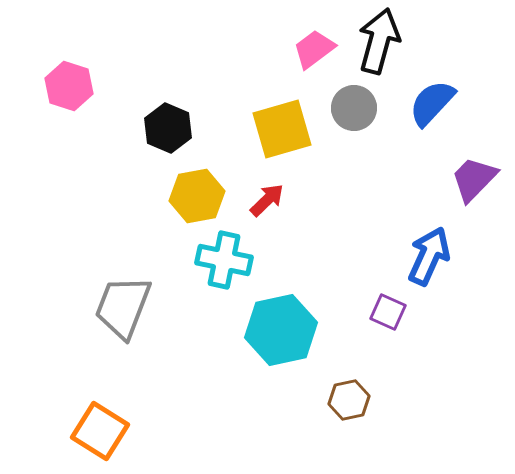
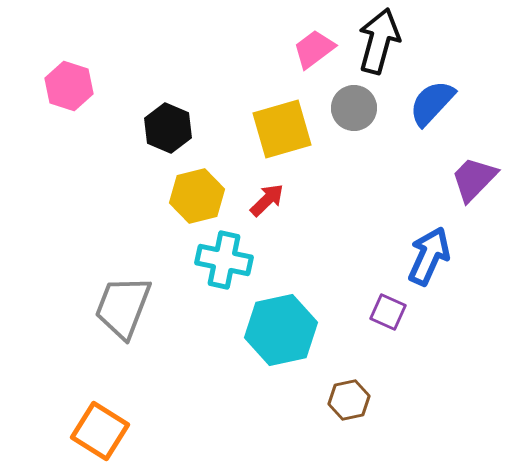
yellow hexagon: rotated 4 degrees counterclockwise
